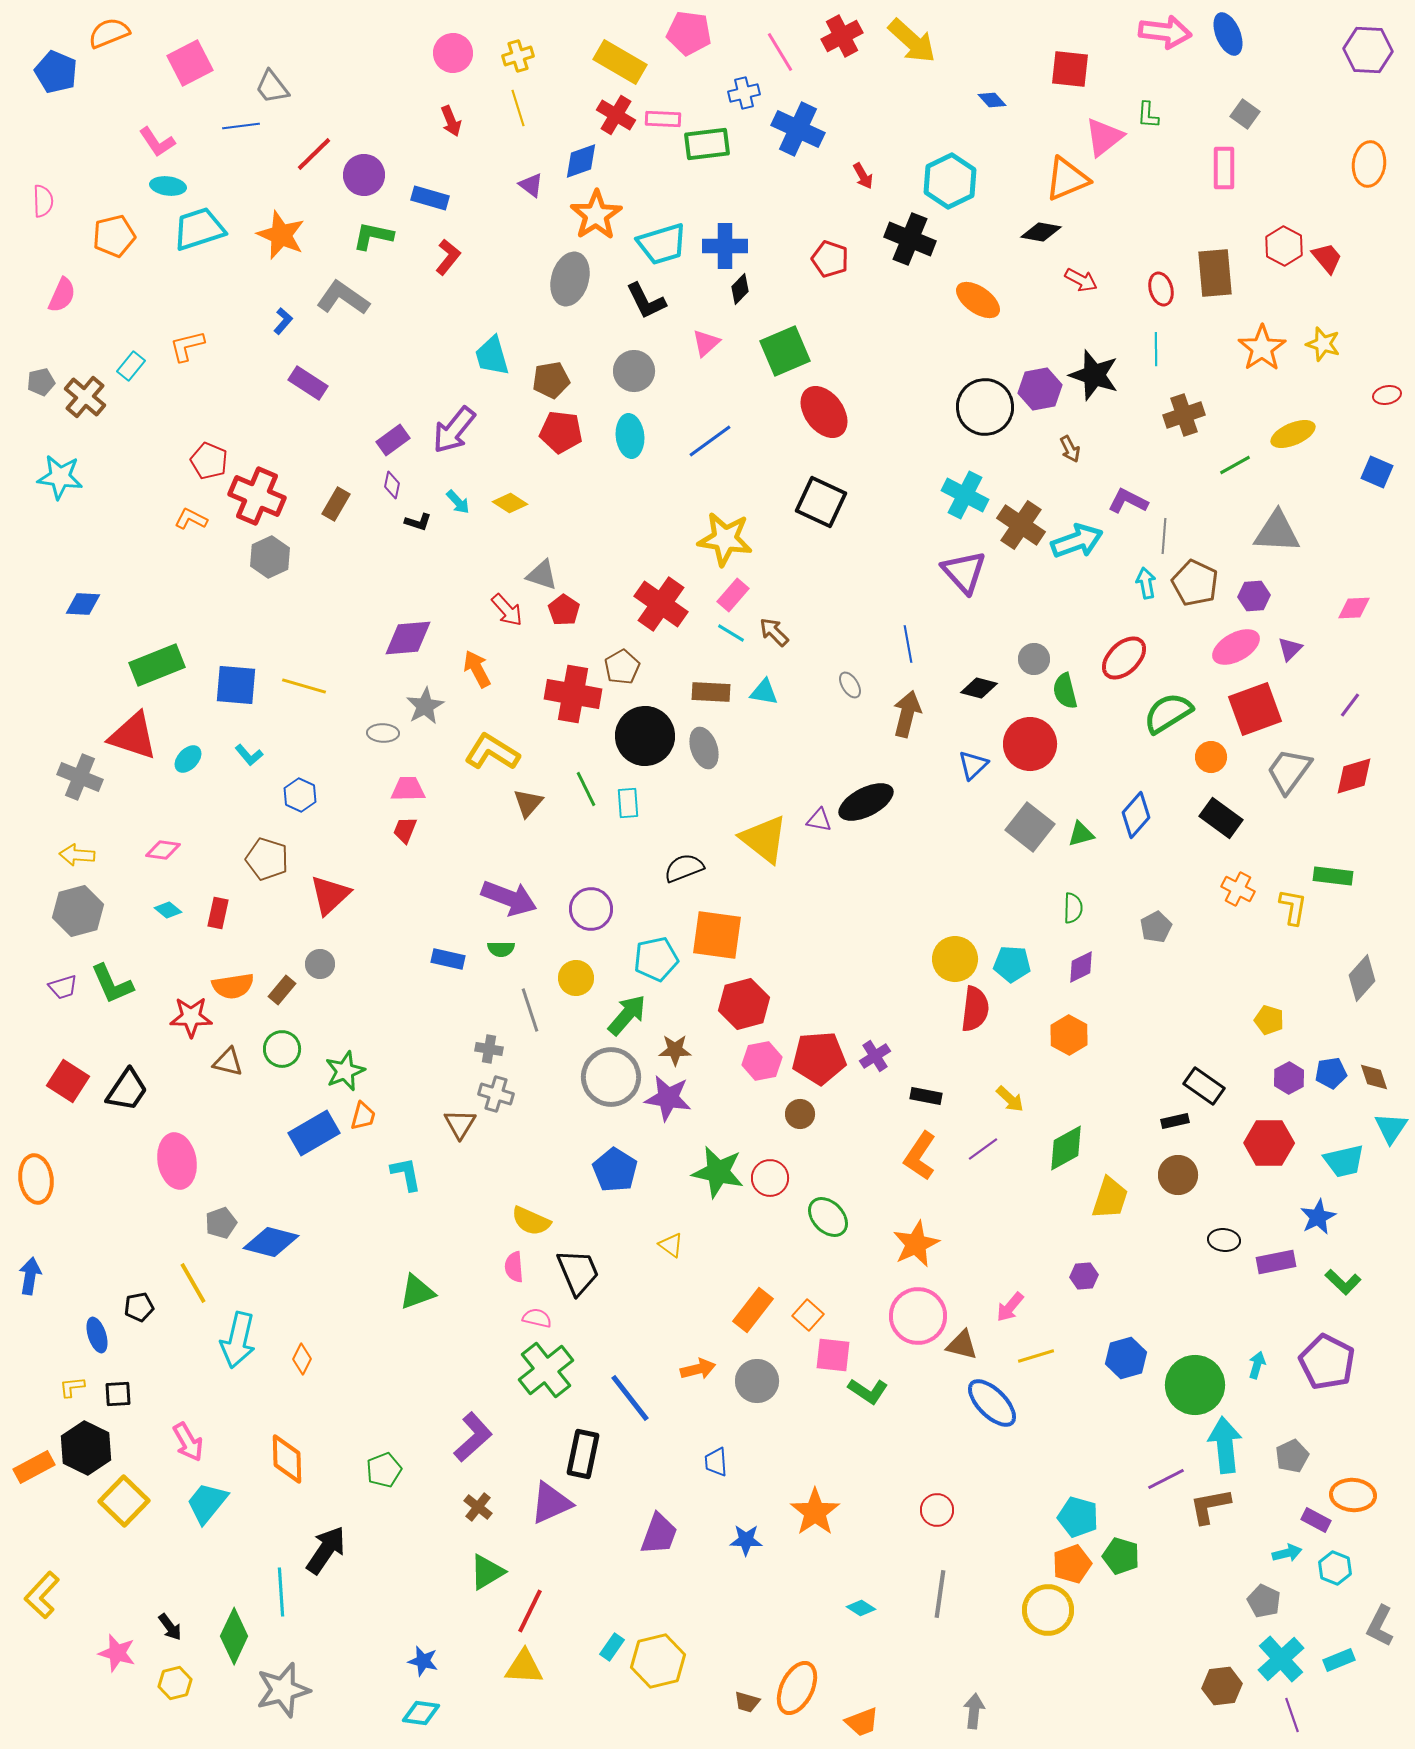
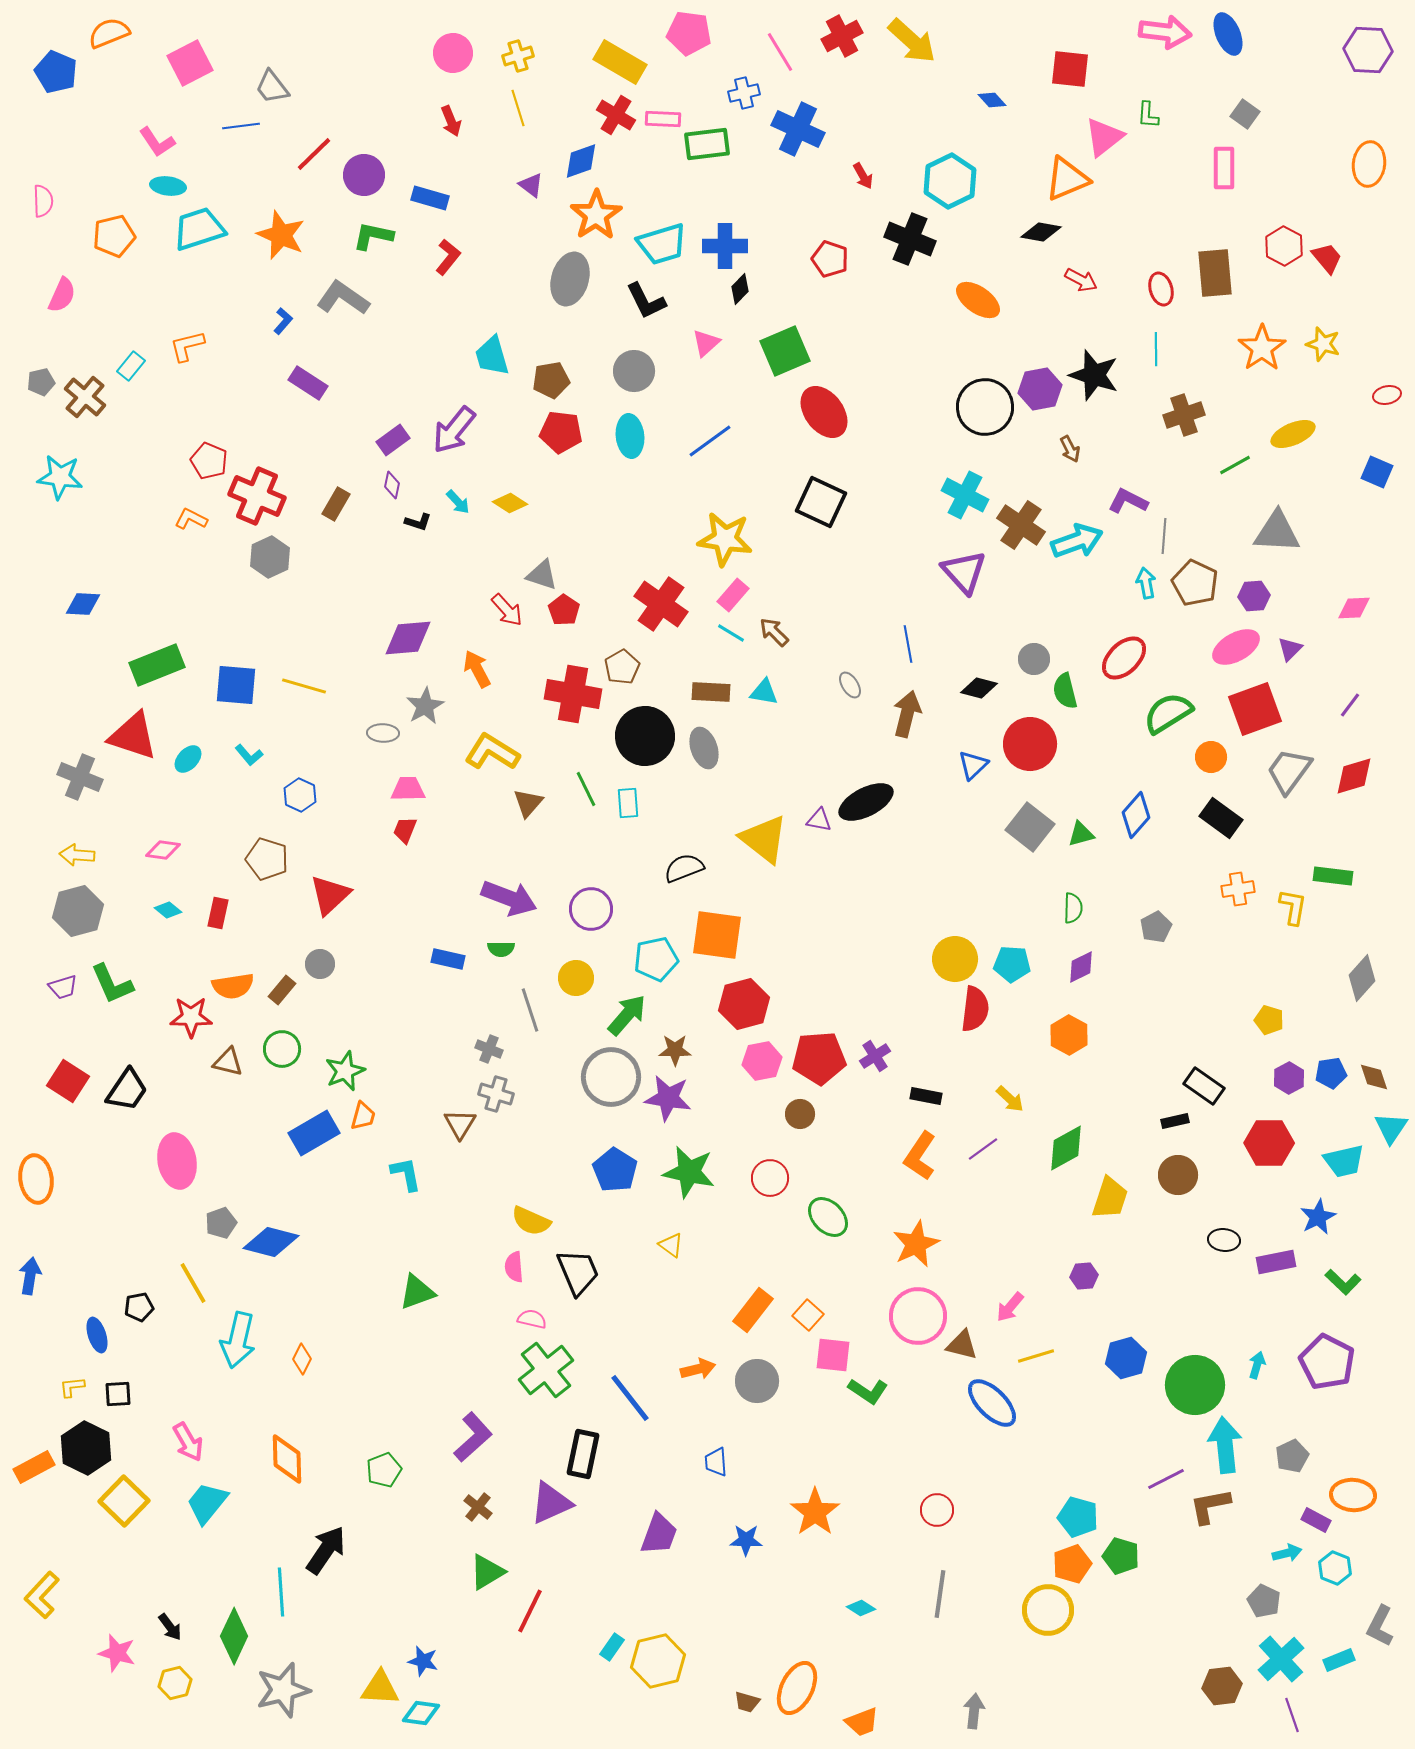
orange cross at (1238, 889): rotated 36 degrees counterclockwise
gray cross at (489, 1049): rotated 12 degrees clockwise
green star at (718, 1172): moved 29 px left
pink semicircle at (537, 1318): moved 5 px left, 1 px down
yellow triangle at (524, 1667): moved 144 px left, 21 px down
